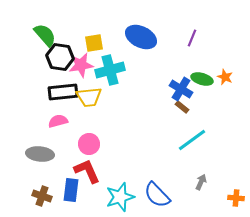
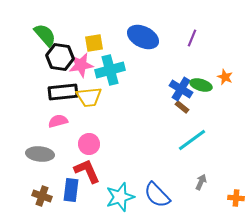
blue ellipse: moved 2 px right
green ellipse: moved 1 px left, 6 px down
